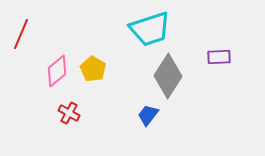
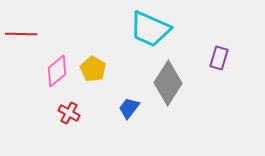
cyan trapezoid: rotated 42 degrees clockwise
red line: rotated 68 degrees clockwise
purple rectangle: moved 1 px down; rotated 70 degrees counterclockwise
gray diamond: moved 7 px down
blue trapezoid: moved 19 px left, 7 px up
